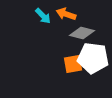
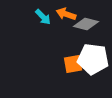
cyan arrow: moved 1 px down
gray diamond: moved 4 px right, 9 px up
white pentagon: moved 1 px down
